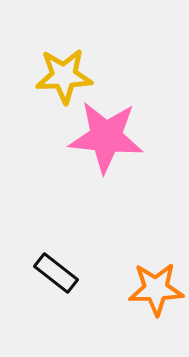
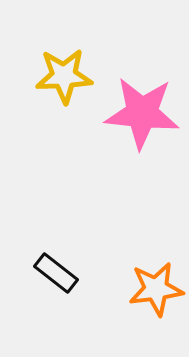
pink star: moved 36 px right, 24 px up
orange star: rotated 6 degrees counterclockwise
